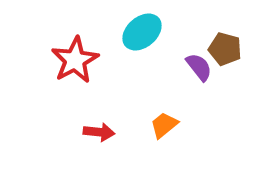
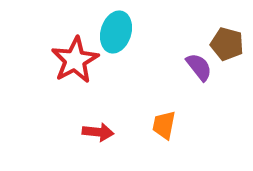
cyan ellipse: moved 26 px left; rotated 33 degrees counterclockwise
brown pentagon: moved 2 px right, 5 px up
orange trapezoid: rotated 40 degrees counterclockwise
red arrow: moved 1 px left
